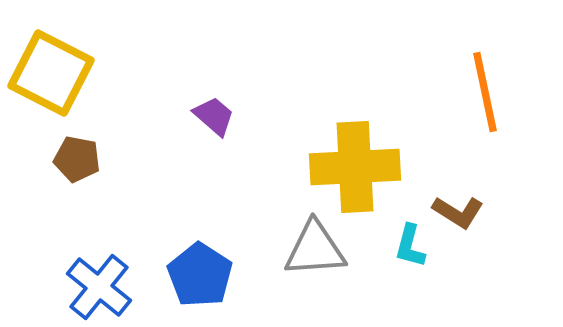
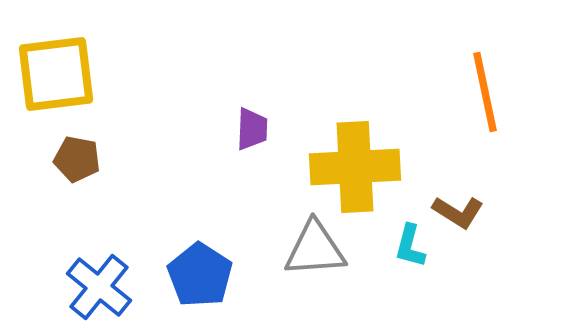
yellow square: moved 5 px right, 1 px down; rotated 34 degrees counterclockwise
purple trapezoid: moved 38 px right, 13 px down; rotated 51 degrees clockwise
